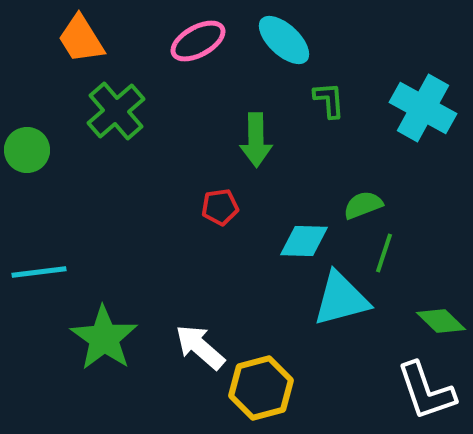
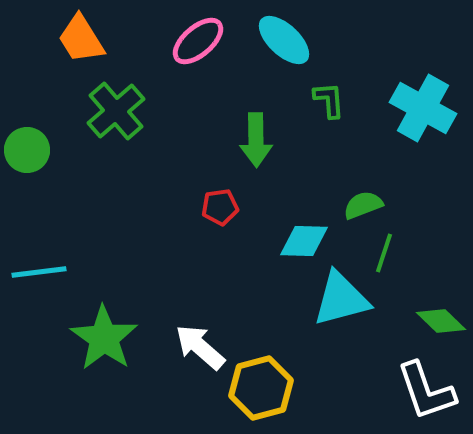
pink ellipse: rotated 12 degrees counterclockwise
